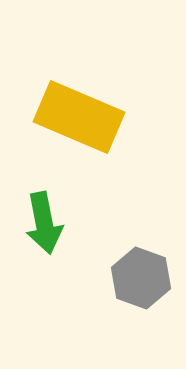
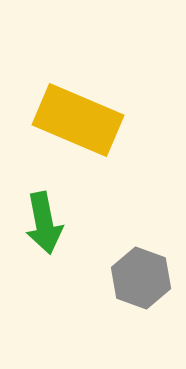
yellow rectangle: moved 1 px left, 3 px down
